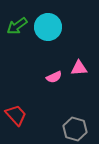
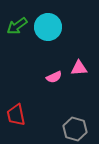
red trapezoid: rotated 150 degrees counterclockwise
